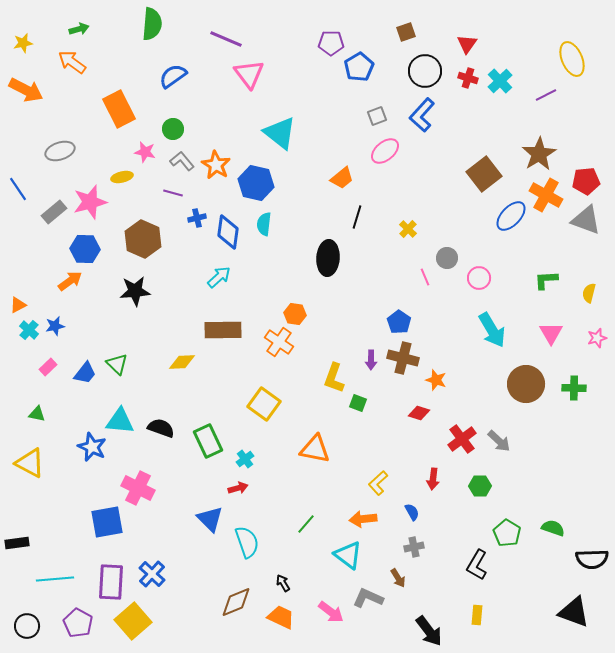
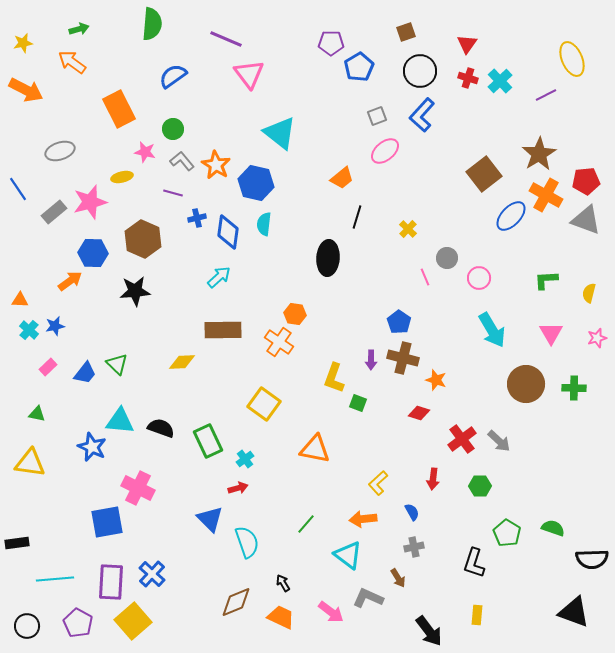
black circle at (425, 71): moved 5 px left
blue hexagon at (85, 249): moved 8 px right, 4 px down
orange triangle at (18, 305): moved 2 px right, 5 px up; rotated 30 degrees clockwise
yellow triangle at (30, 463): rotated 20 degrees counterclockwise
black L-shape at (477, 565): moved 3 px left, 2 px up; rotated 12 degrees counterclockwise
